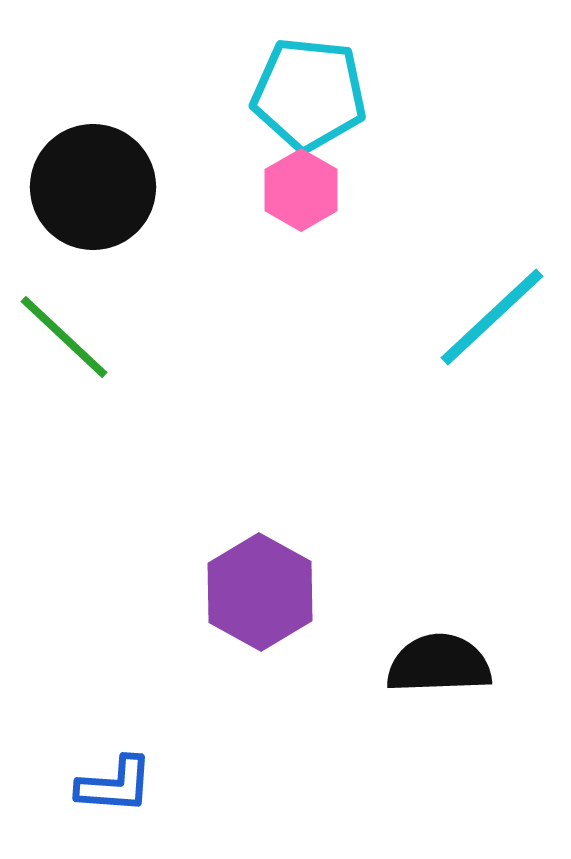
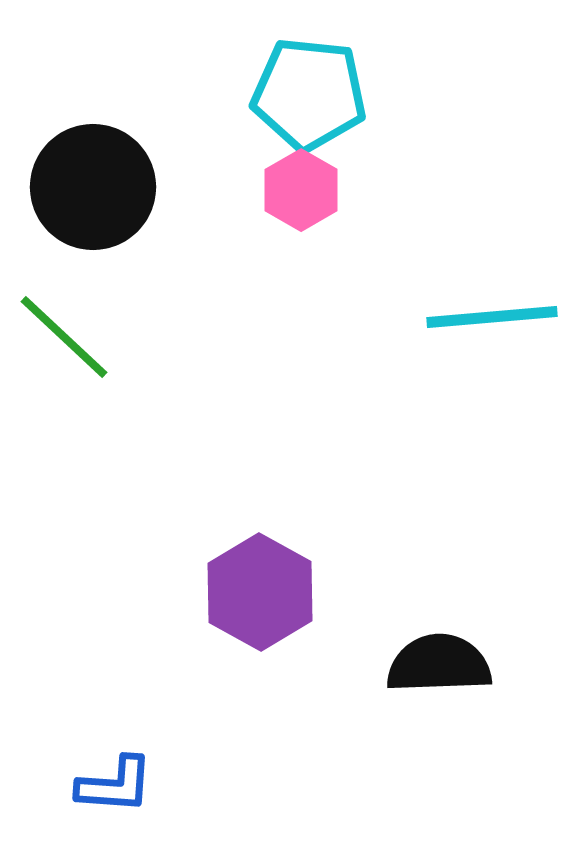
cyan line: rotated 38 degrees clockwise
